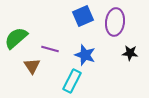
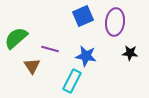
blue star: moved 1 px right, 1 px down; rotated 10 degrees counterclockwise
